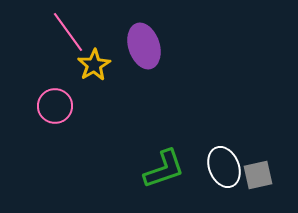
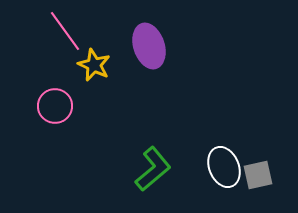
pink line: moved 3 px left, 1 px up
purple ellipse: moved 5 px right
yellow star: rotated 16 degrees counterclockwise
green L-shape: moved 11 px left; rotated 21 degrees counterclockwise
